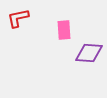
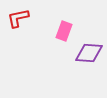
pink rectangle: moved 1 px down; rotated 24 degrees clockwise
